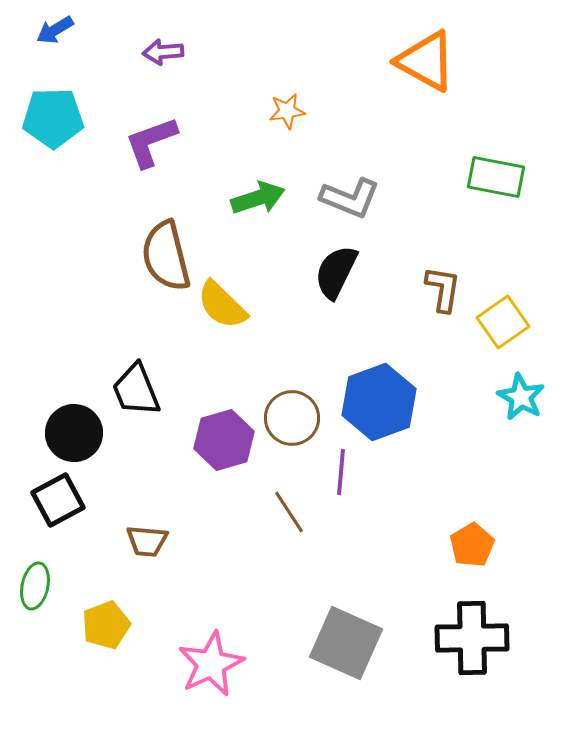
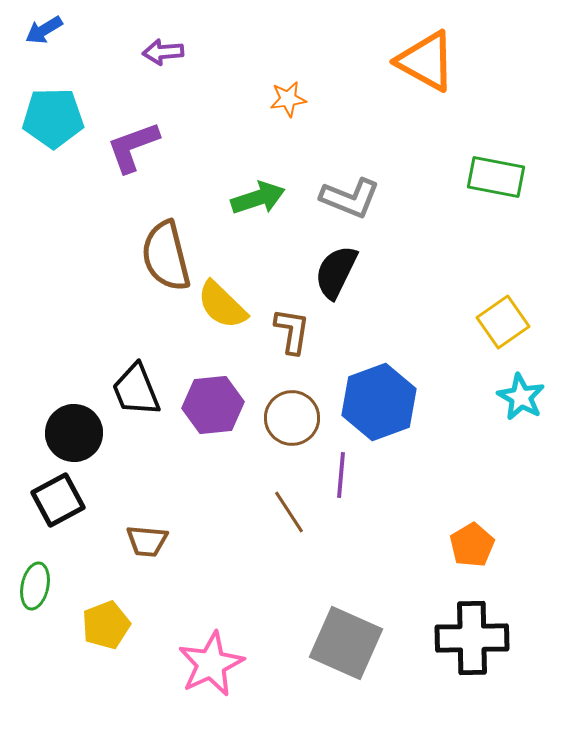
blue arrow: moved 11 px left
orange star: moved 1 px right, 12 px up
purple L-shape: moved 18 px left, 5 px down
brown L-shape: moved 151 px left, 42 px down
purple hexagon: moved 11 px left, 35 px up; rotated 10 degrees clockwise
purple line: moved 3 px down
